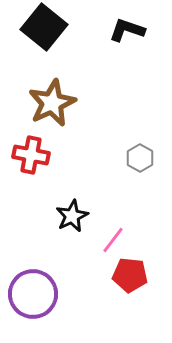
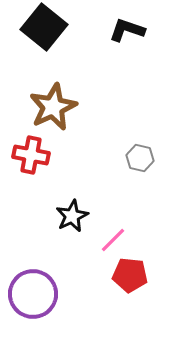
brown star: moved 1 px right, 4 px down
gray hexagon: rotated 16 degrees counterclockwise
pink line: rotated 8 degrees clockwise
